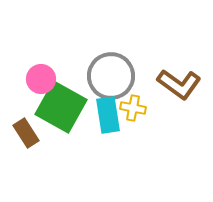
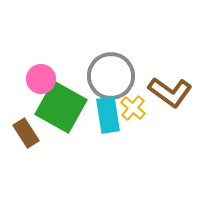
brown L-shape: moved 9 px left, 8 px down
yellow cross: rotated 30 degrees clockwise
